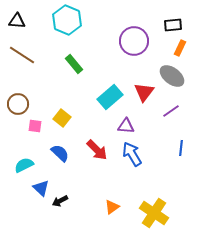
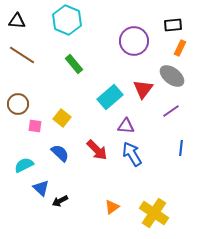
red triangle: moved 1 px left, 3 px up
